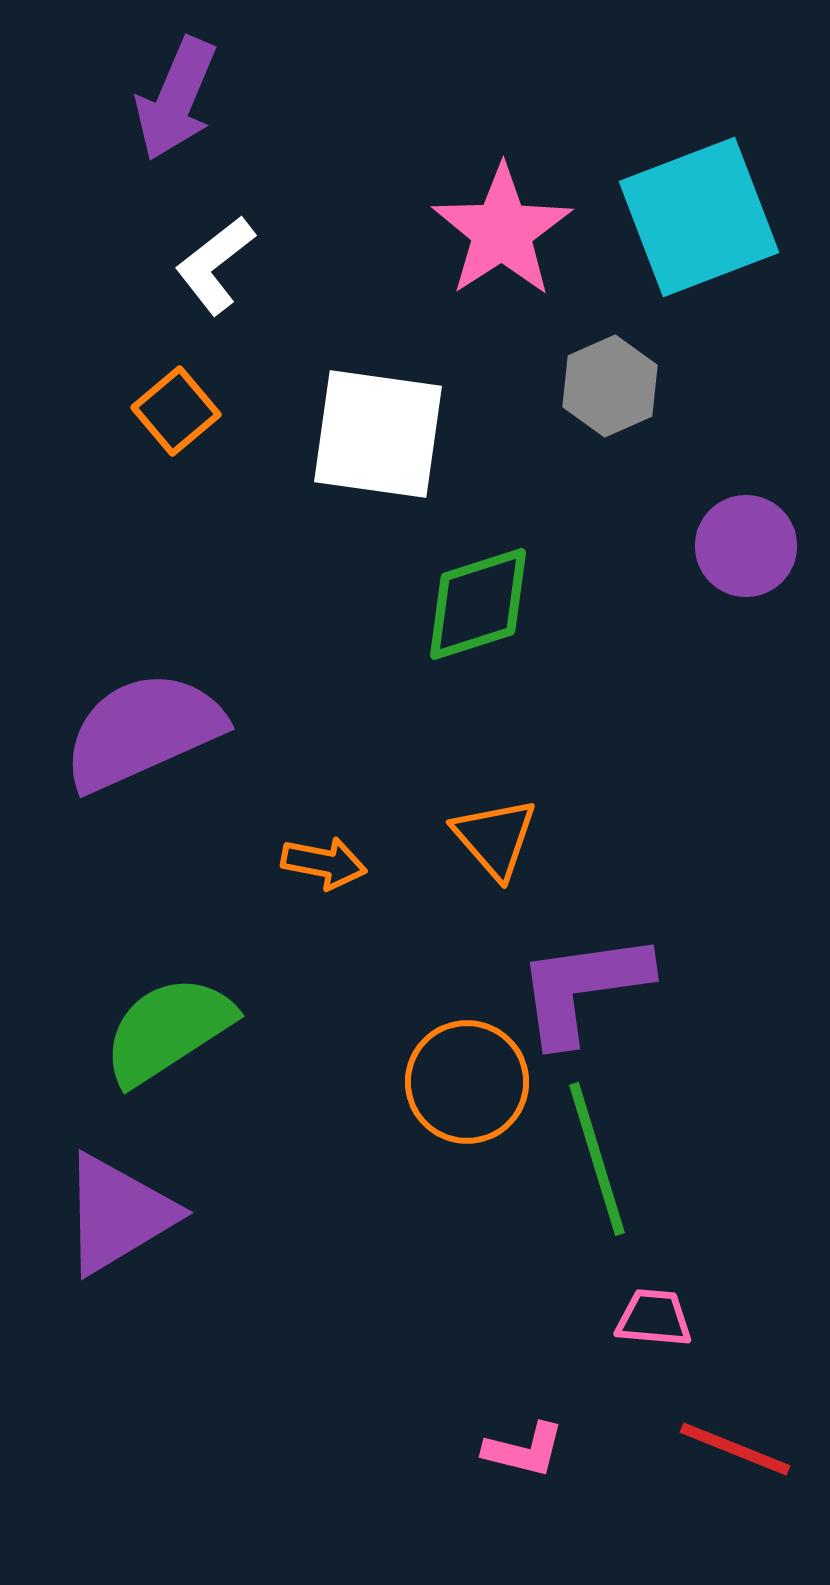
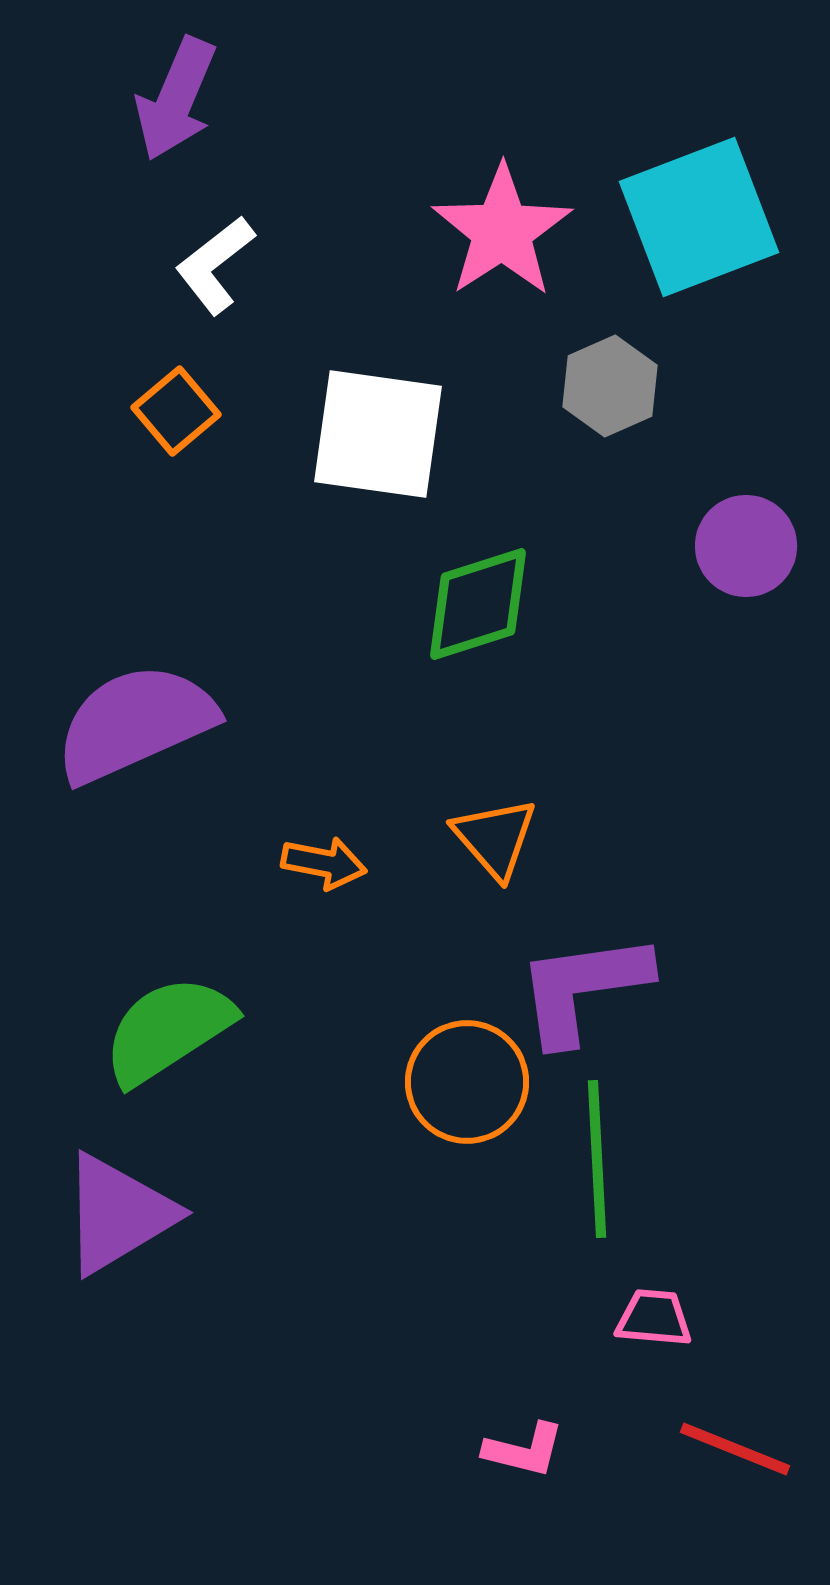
purple semicircle: moved 8 px left, 8 px up
green line: rotated 14 degrees clockwise
